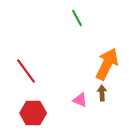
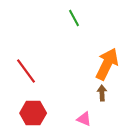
green line: moved 3 px left
pink triangle: moved 4 px right, 19 px down
